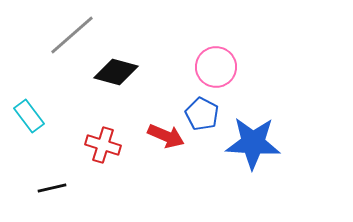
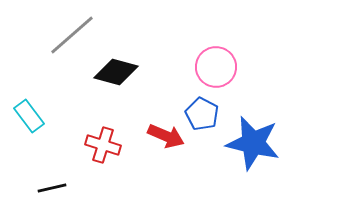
blue star: rotated 10 degrees clockwise
